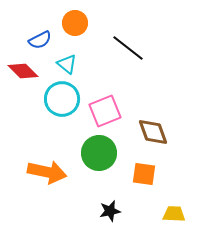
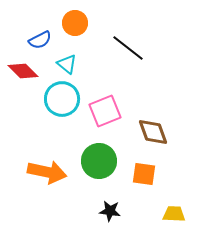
green circle: moved 8 px down
black star: rotated 20 degrees clockwise
